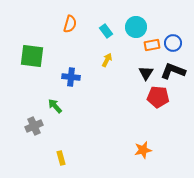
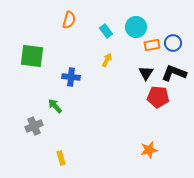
orange semicircle: moved 1 px left, 4 px up
black L-shape: moved 1 px right, 2 px down
orange star: moved 6 px right
